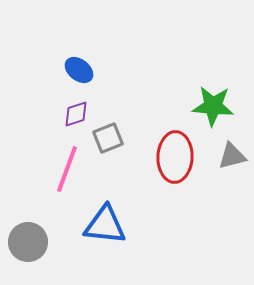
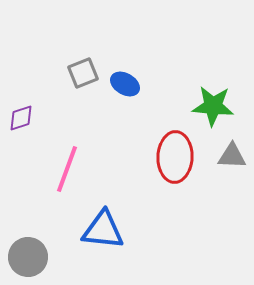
blue ellipse: moved 46 px right, 14 px down; rotated 8 degrees counterclockwise
purple diamond: moved 55 px left, 4 px down
gray square: moved 25 px left, 65 px up
gray triangle: rotated 16 degrees clockwise
blue triangle: moved 2 px left, 5 px down
gray circle: moved 15 px down
